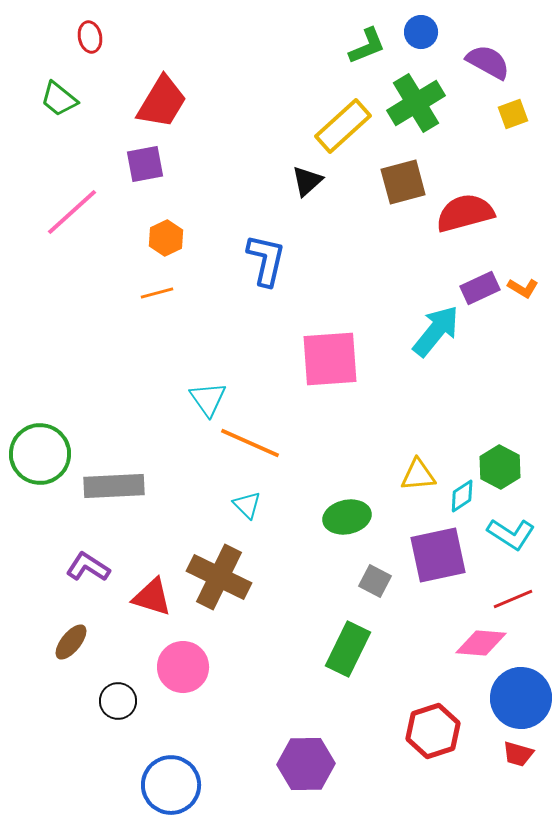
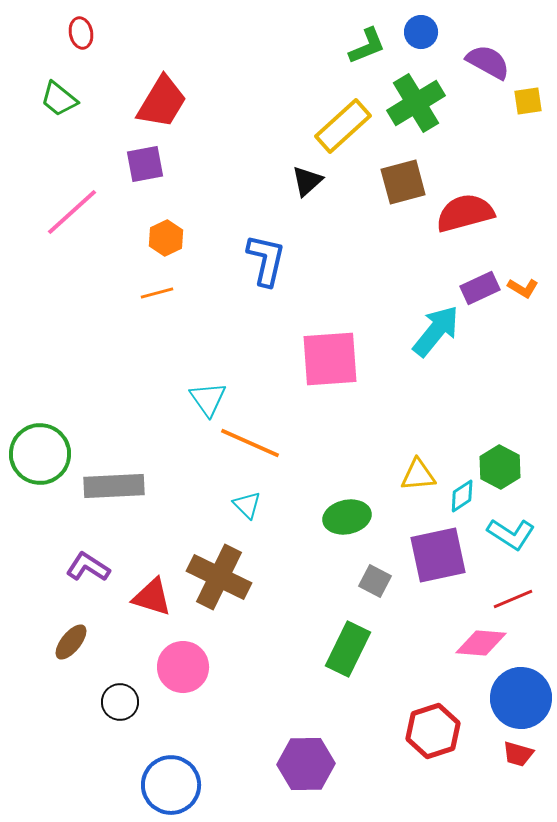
red ellipse at (90, 37): moved 9 px left, 4 px up
yellow square at (513, 114): moved 15 px right, 13 px up; rotated 12 degrees clockwise
black circle at (118, 701): moved 2 px right, 1 px down
